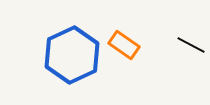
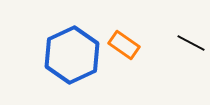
black line: moved 2 px up
